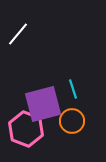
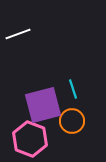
white line: rotated 30 degrees clockwise
purple square: moved 1 px down
pink hexagon: moved 4 px right, 10 px down
